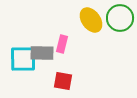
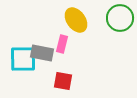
yellow ellipse: moved 15 px left
gray rectangle: rotated 10 degrees clockwise
